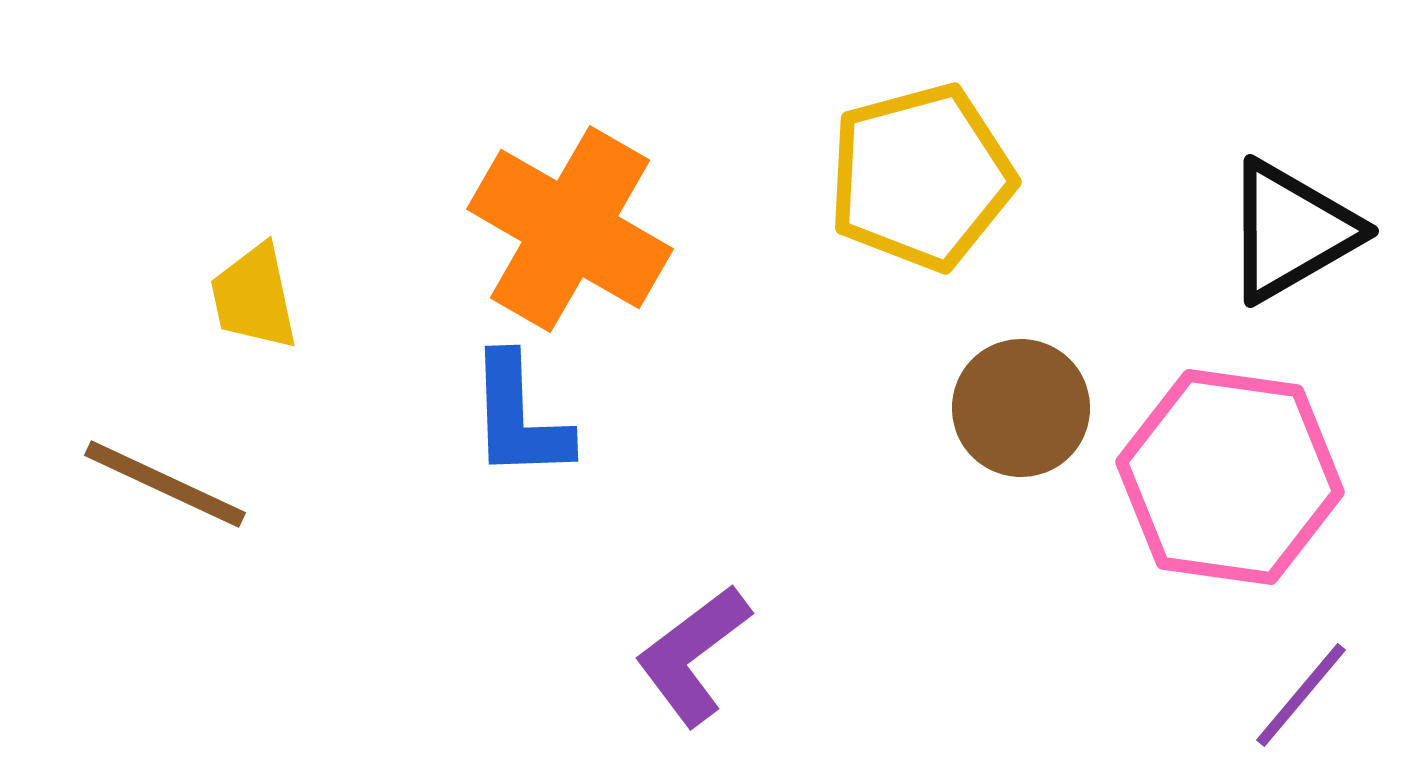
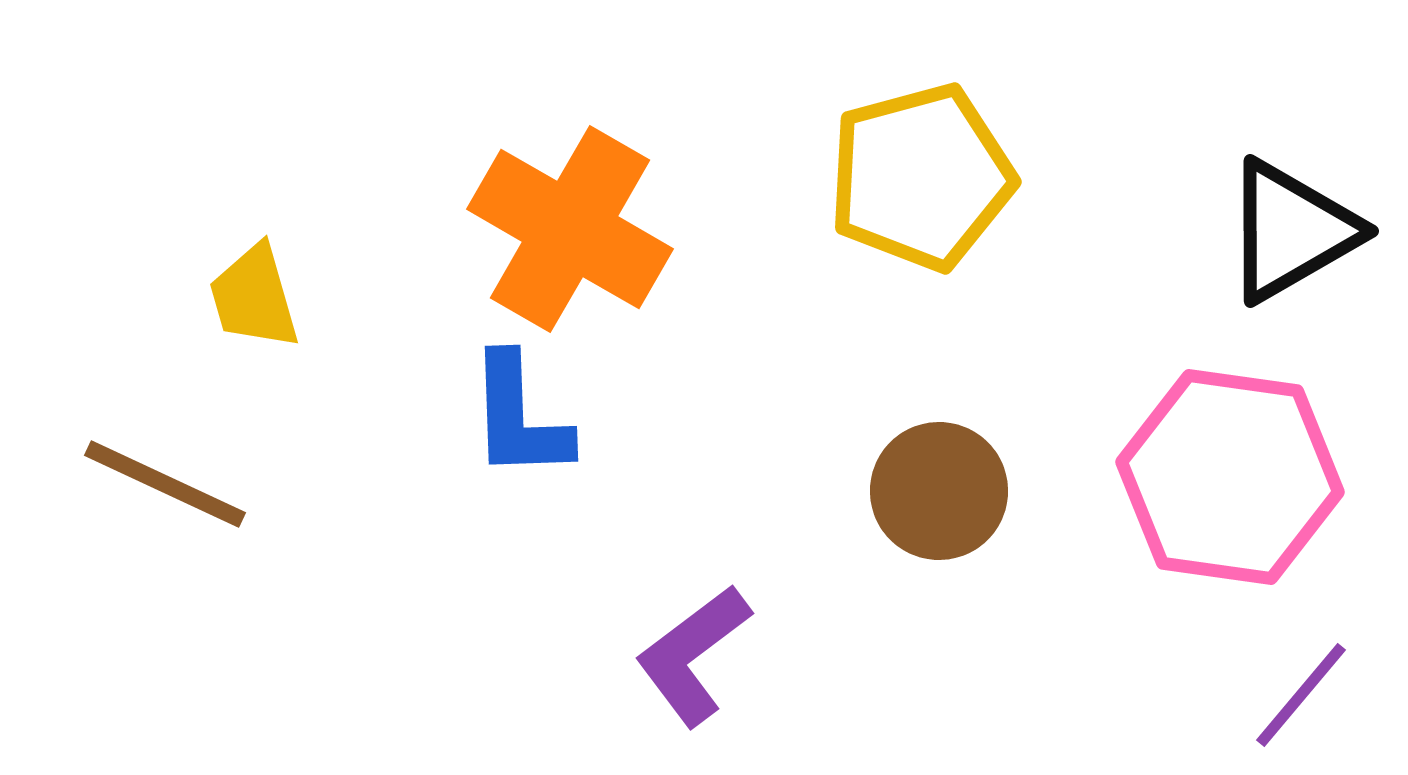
yellow trapezoid: rotated 4 degrees counterclockwise
brown circle: moved 82 px left, 83 px down
